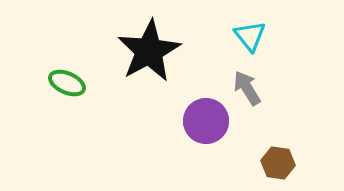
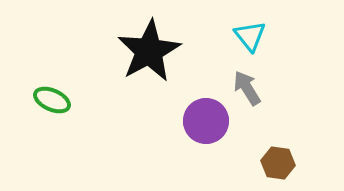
green ellipse: moved 15 px left, 17 px down
